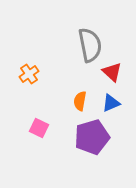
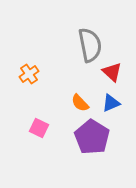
orange semicircle: moved 2 px down; rotated 54 degrees counterclockwise
purple pentagon: rotated 24 degrees counterclockwise
